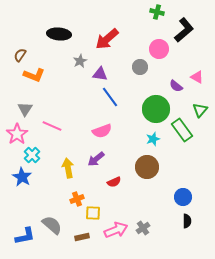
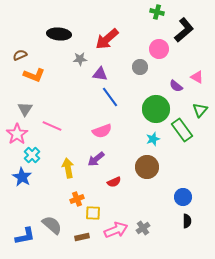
brown semicircle: rotated 32 degrees clockwise
gray star: moved 2 px up; rotated 24 degrees clockwise
